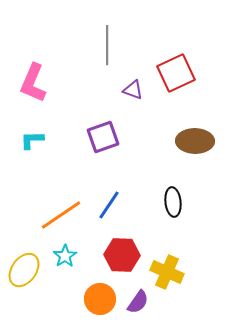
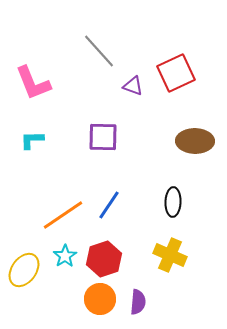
gray line: moved 8 px left, 6 px down; rotated 42 degrees counterclockwise
pink L-shape: rotated 45 degrees counterclockwise
purple triangle: moved 4 px up
purple square: rotated 20 degrees clockwise
black ellipse: rotated 8 degrees clockwise
orange line: moved 2 px right
red hexagon: moved 18 px left, 4 px down; rotated 20 degrees counterclockwise
yellow cross: moved 3 px right, 17 px up
purple semicircle: rotated 30 degrees counterclockwise
